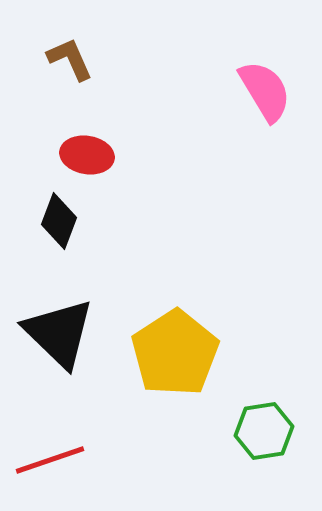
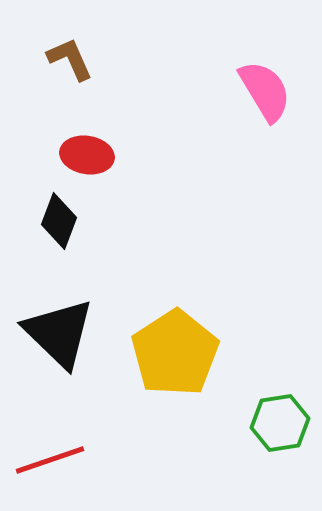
green hexagon: moved 16 px right, 8 px up
